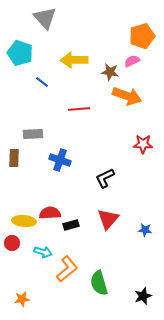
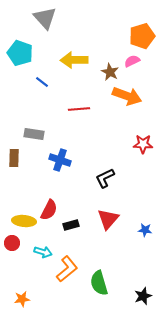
brown star: rotated 18 degrees clockwise
gray rectangle: moved 1 px right; rotated 12 degrees clockwise
red semicircle: moved 1 px left, 3 px up; rotated 120 degrees clockwise
